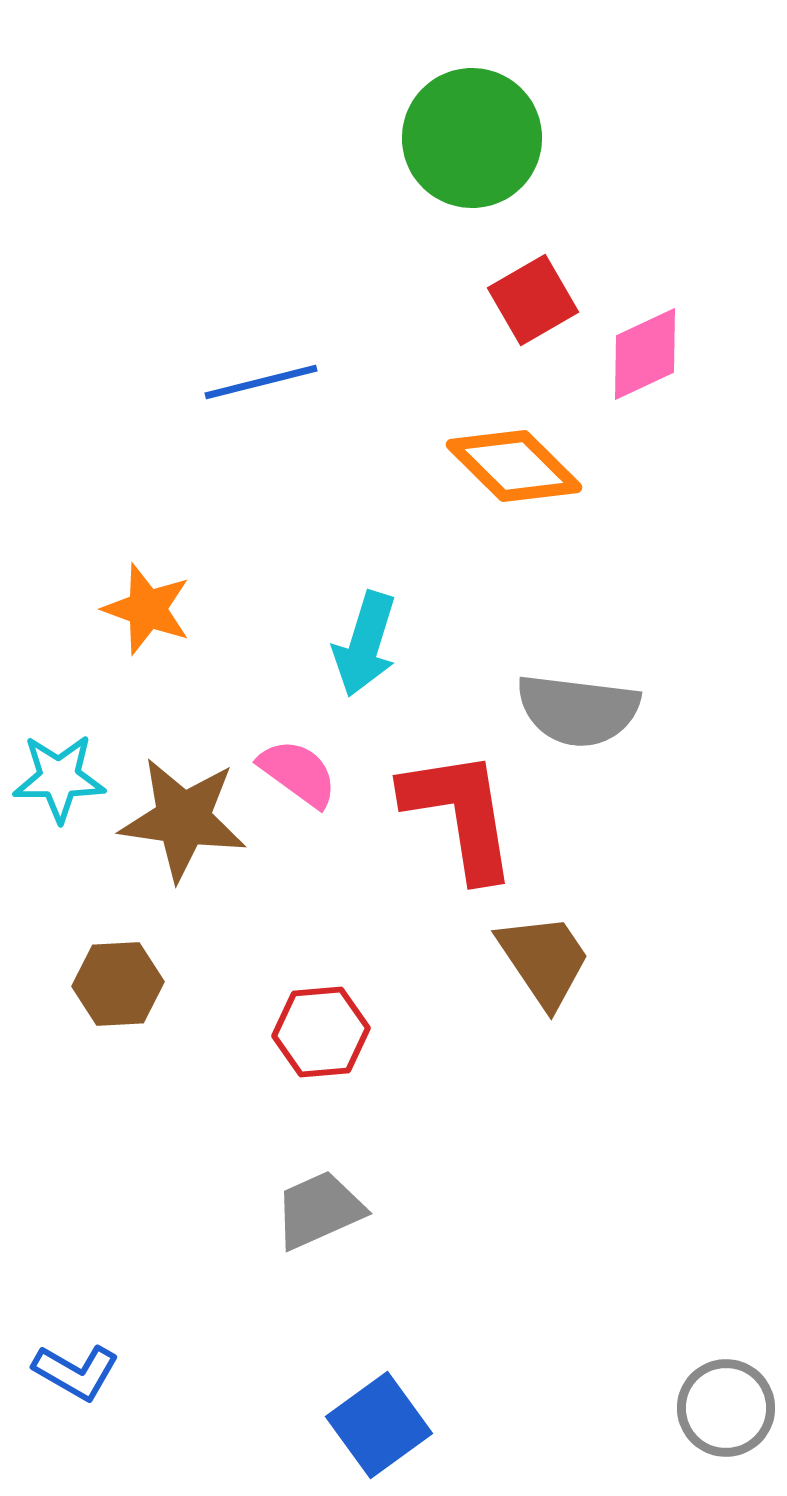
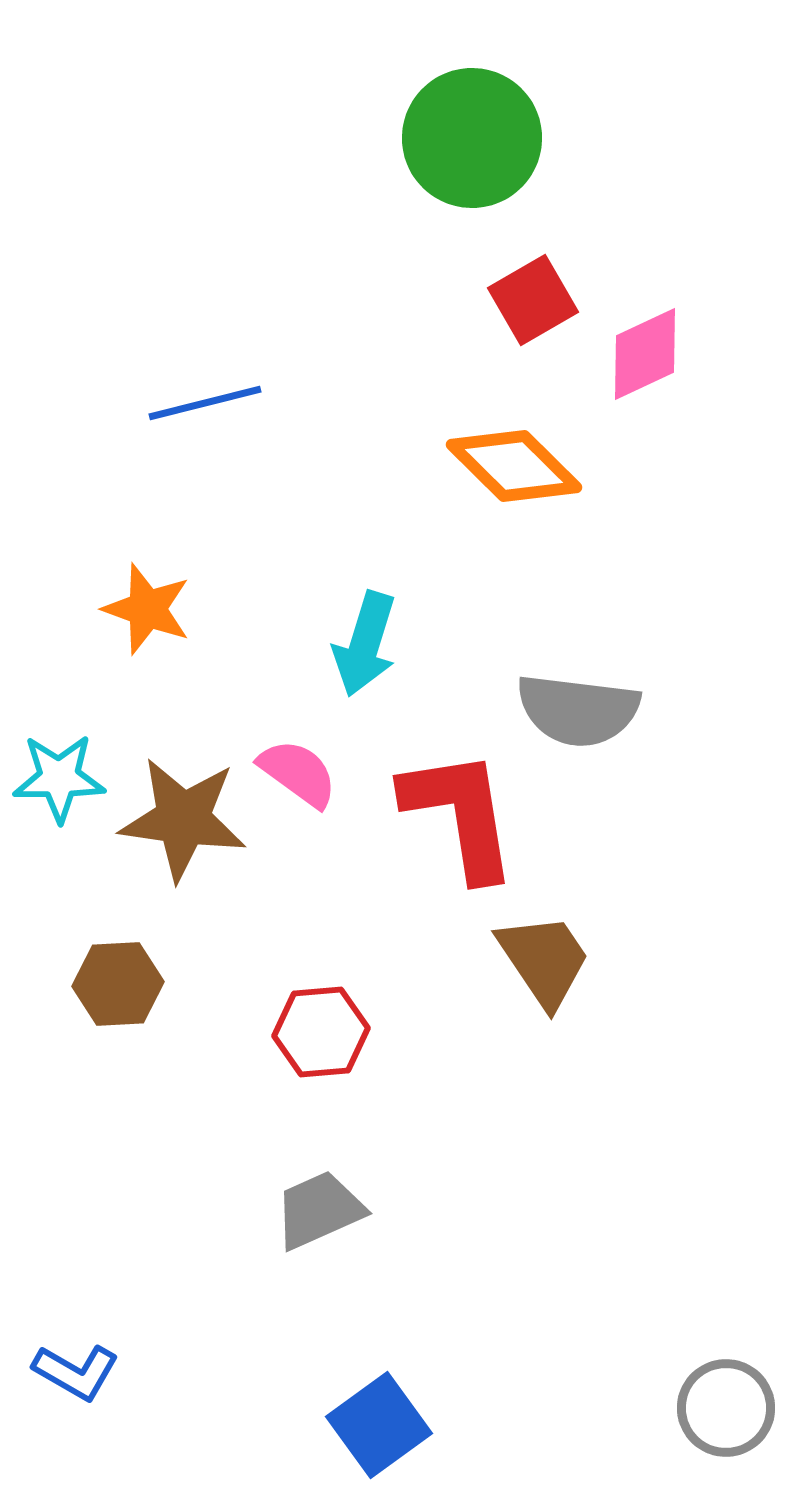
blue line: moved 56 px left, 21 px down
